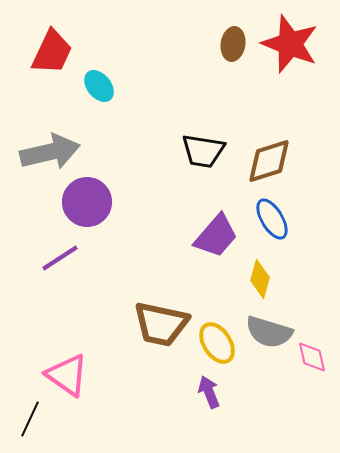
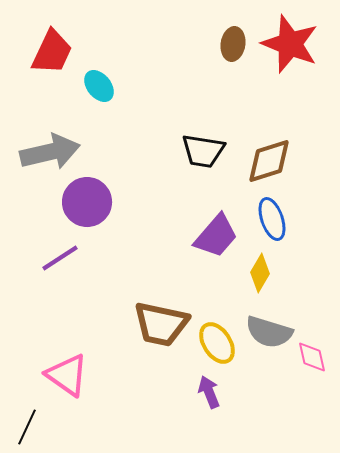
blue ellipse: rotated 12 degrees clockwise
yellow diamond: moved 6 px up; rotated 15 degrees clockwise
black line: moved 3 px left, 8 px down
